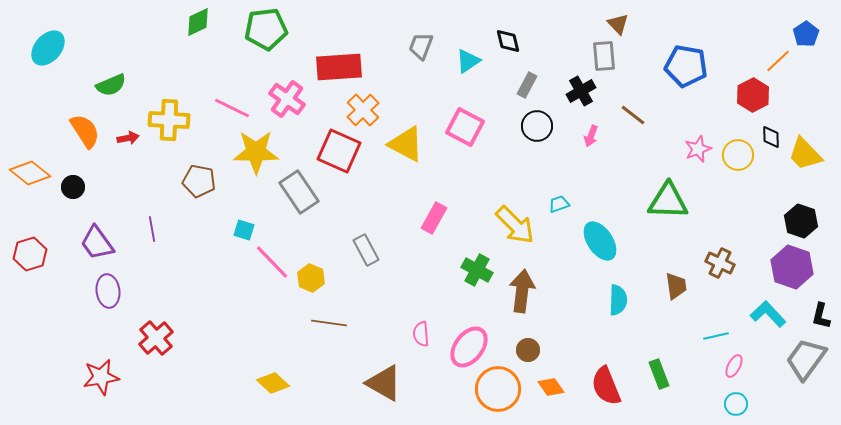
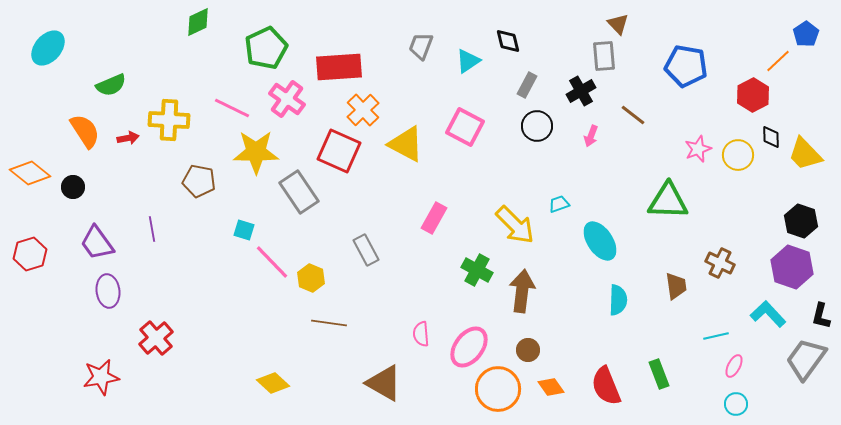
green pentagon at (266, 29): moved 19 px down; rotated 18 degrees counterclockwise
